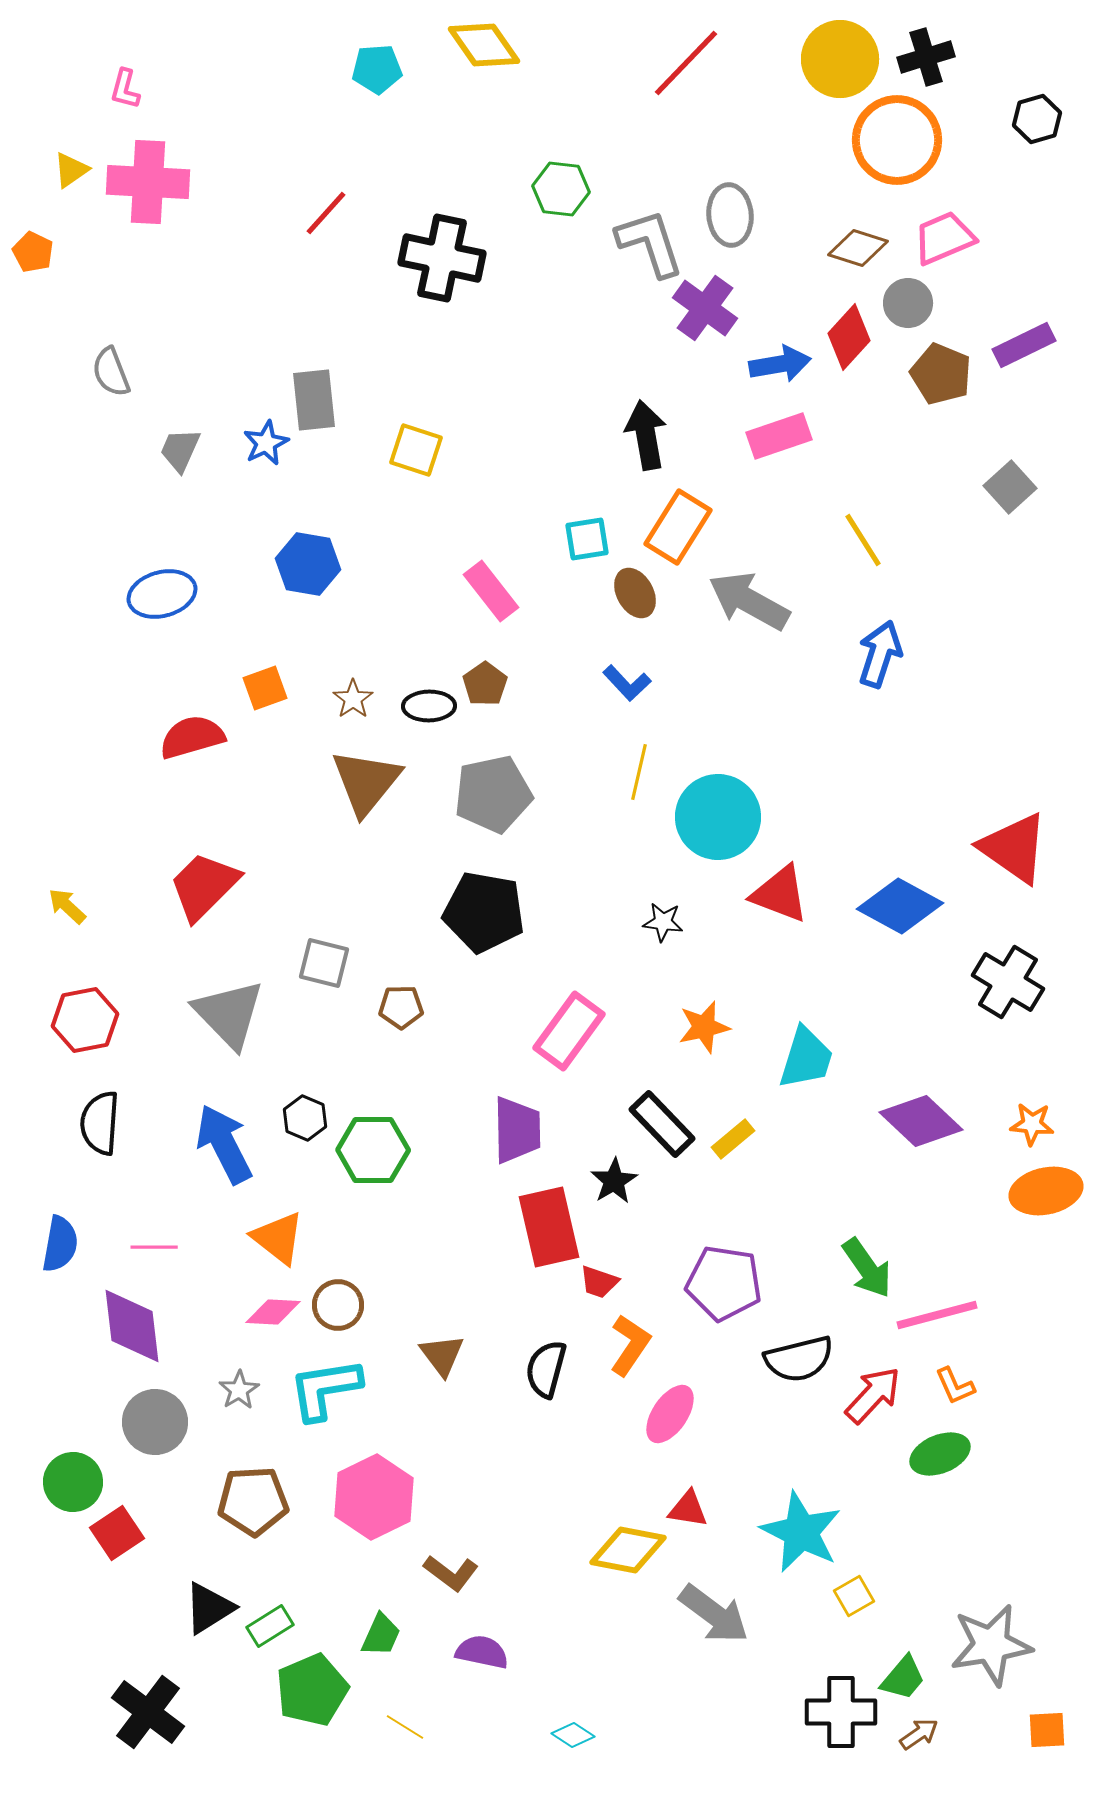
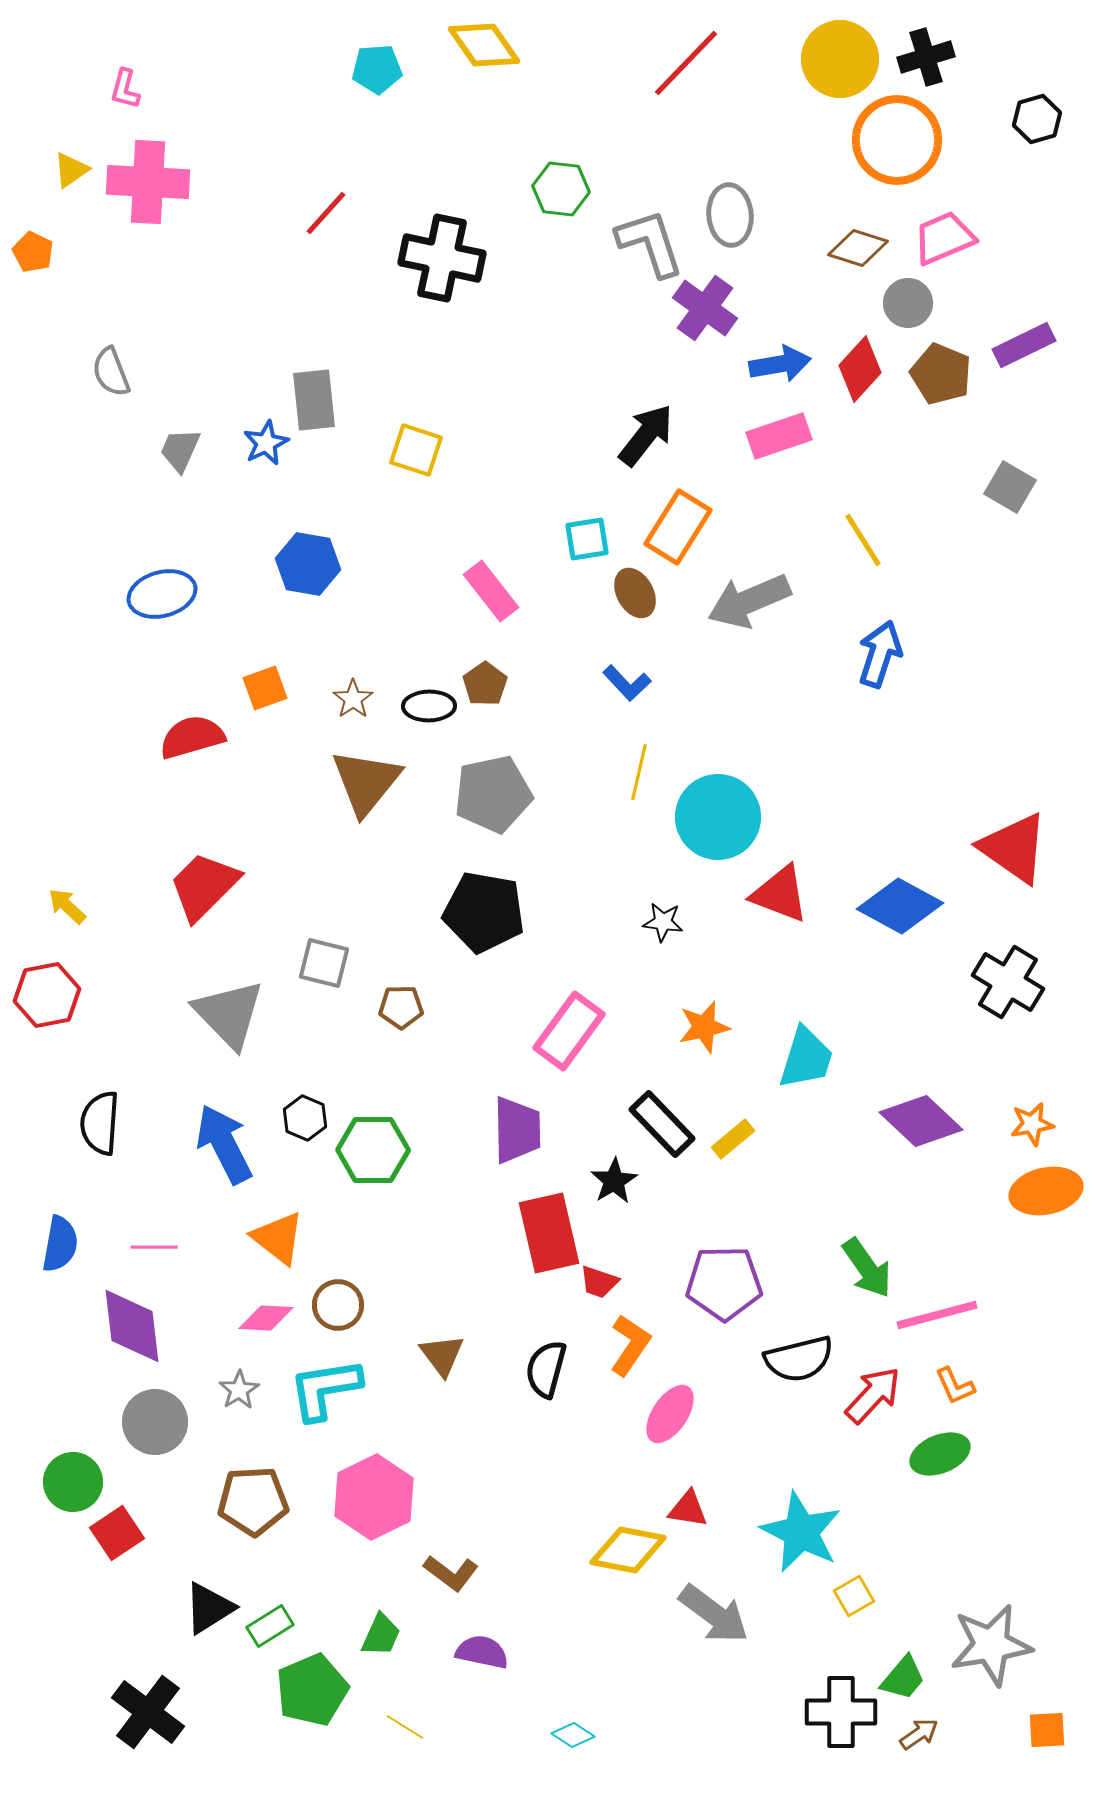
red diamond at (849, 337): moved 11 px right, 32 px down
black arrow at (646, 435): rotated 48 degrees clockwise
gray square at (1010, 487): rotated 18 degrees counterclockwise
gray arrow at (749, 601): rotated 52 degrees counterclockwise
red hexagon at (85, 1020): moved 38 px left, 25 px up
orange star at (1032, 1124): rotated 15 degrees counterclockwise
red rectangle at (549, 1227): moved 6 px down
purple pentagon at (724, 1283): rotated 10 degrees counterclockwise
pink diamond at (273, 1312): moved 7 px left, 6 px down
